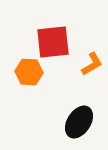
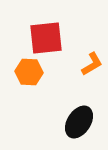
red square: moved 7 px left, 4 px up
